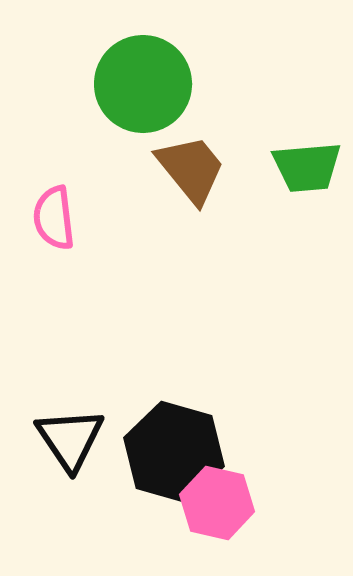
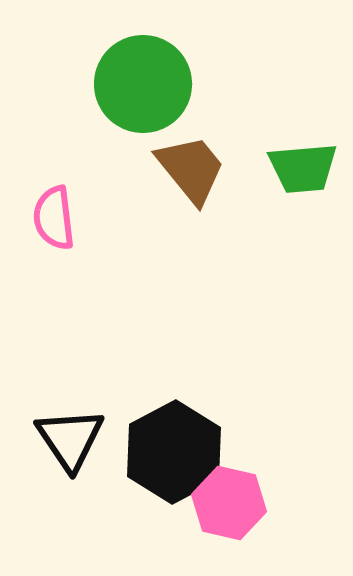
green trapezoid: moved 4 px left, 1 px down
black hexagon: rotated 16 degrees clockwise
pink hexagon: moved 12 px right
